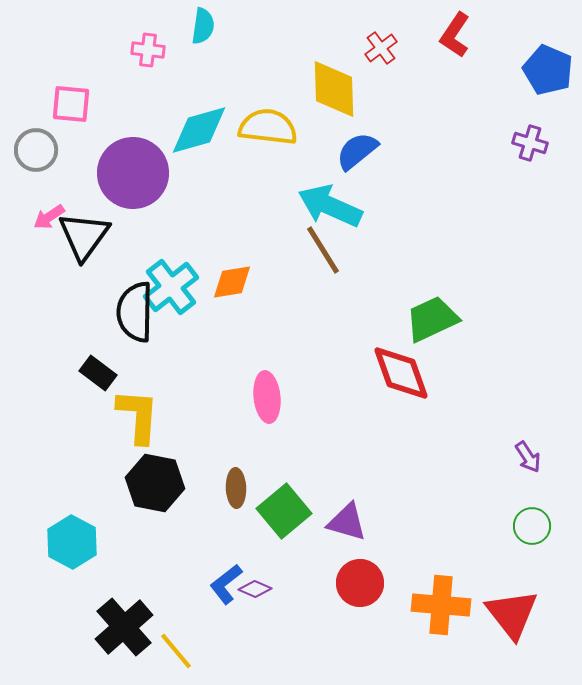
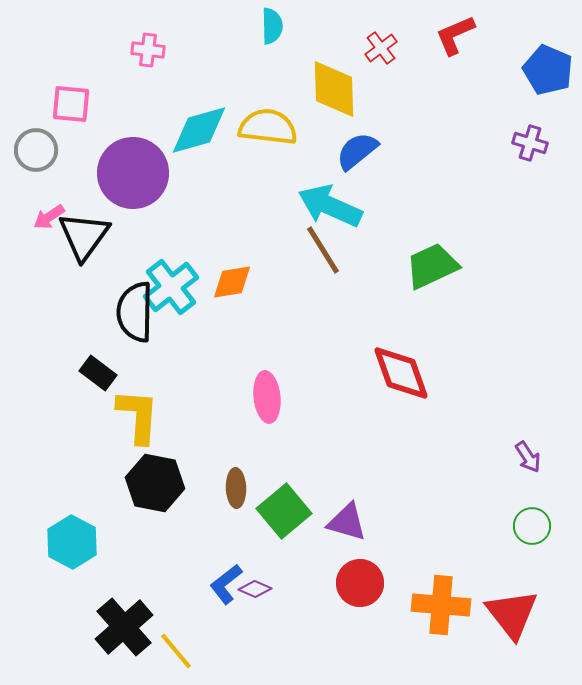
cyan semicircle: moved 69 px right; rotated 9 degrees counterclockwise
red L-shape: rotated 33 degrees clockwise
green trapezoid: moved 53 px up
